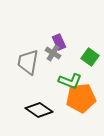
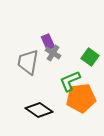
purple rectangle: moved 11 px left
green L-shape: rotated 135 degrees clockwise
